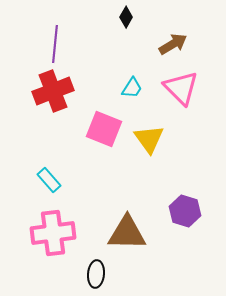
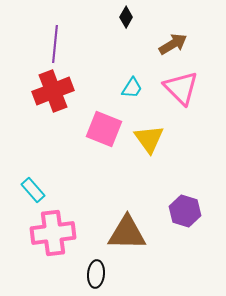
cyan rectangle: moved 16 px left, 10 px down
